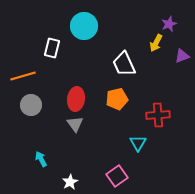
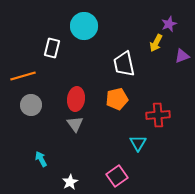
white trapezoid: rotated 12 degrees clockwise
